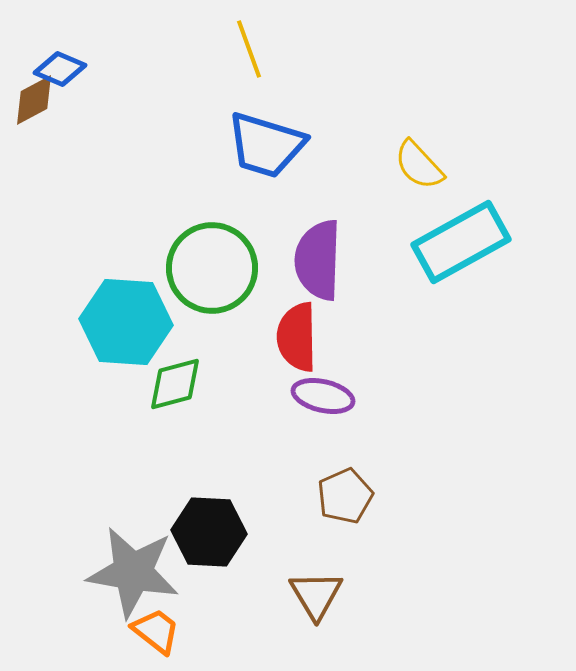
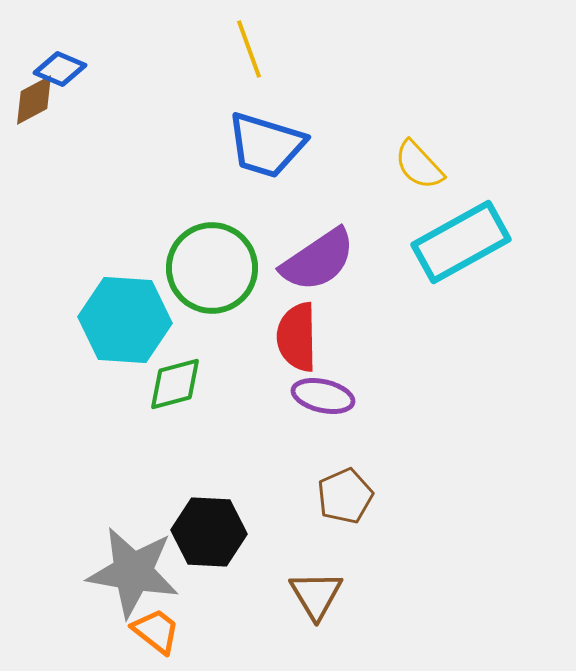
purple semicircle: rotated 126 degrees counterclockwise
cyan hexagon: moved 1 px left, 2 px up
